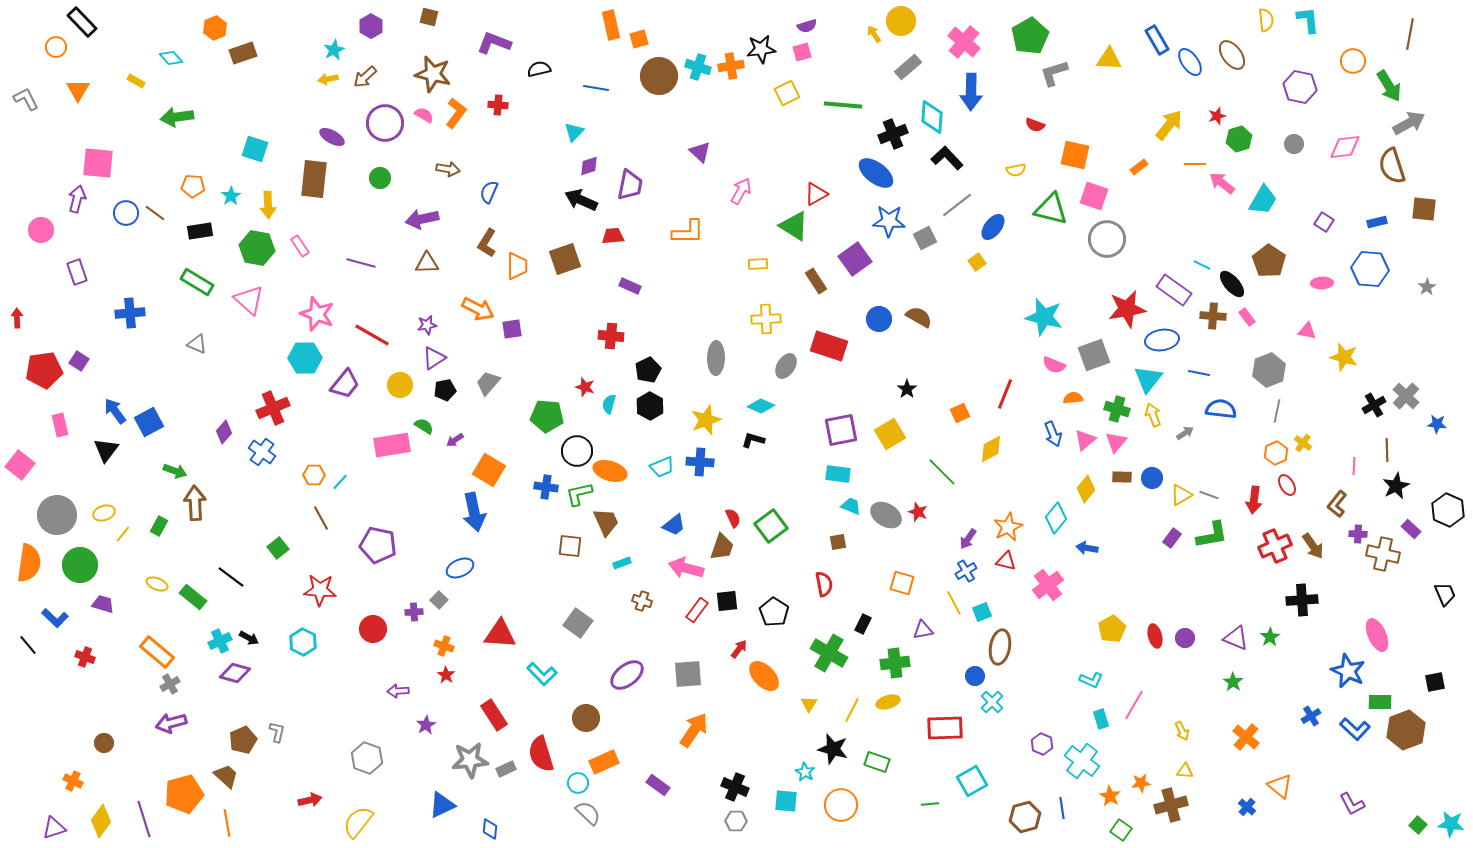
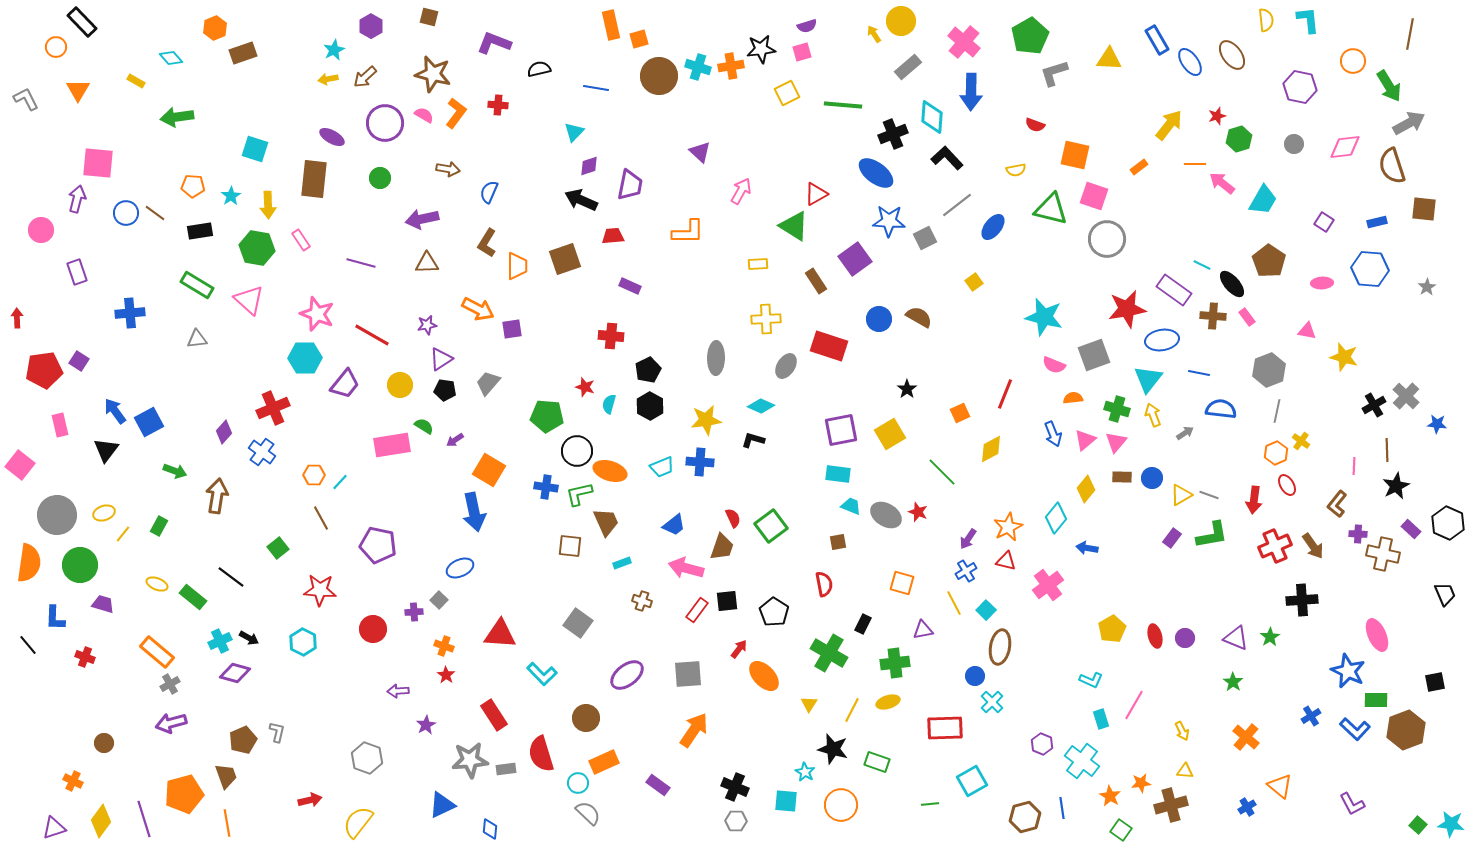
pink rectangle at (300, 246): moved 1 px right, 6 px up
yellow square at (977, 262): moved 3 px left, 20 px down
green rectangle at (197, 282): moved 3 px down
gray triangle at (197, 344): moved 5 px up; rotated 30 degrees counterclockwise
purple triangle at (434, 358): moved 7 px right, 1 px down
black pentagon at (445, 390): rotated 20 degrees clockwise
yellow star at (706, 420): rotated 12 degrees clockwise
yellow cross at (1303, 443): moved 2 px left, 2 px up
brown arrow at (195, 503): moved 22 px right, 7 px up; rotated 12 degrees clockwise
black hexagon at (1448, 510): moved 13 px down
cyan square at (982, 612): moved 4 px right, 2 px up; rotated 24 degrees counterclockwise
blue L-shape at (55, 618): rotated 48 degrees clockwise
green rectangle at (1380, 702): moved 4 px left, 2 px up
gray rectangle at (506, 769): rotated 18 degrees clockwise
brown trapezoid at (226, 776): rotated 28 degrees clockwise
blue cross at (1247, 807): rotated 18 degrees clockwise
